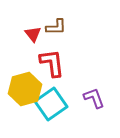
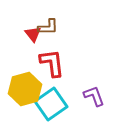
brown L-shape: moved 8 px left
purple L-shape: moved 2 px up
